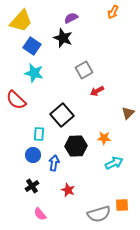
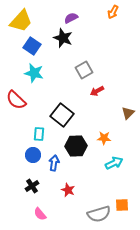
black square: rotated 10 degrees counterclockwise
